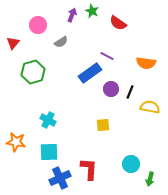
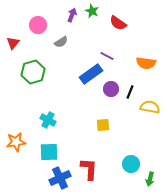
blue rectangle: moved 1 px right, 1 px down
orange star: rotated 18 degrees counterclockwise
